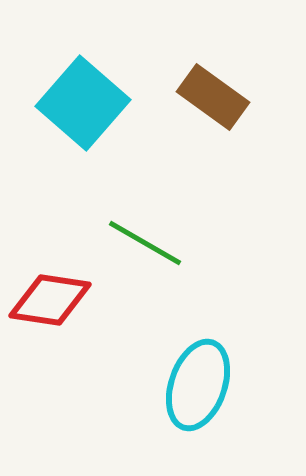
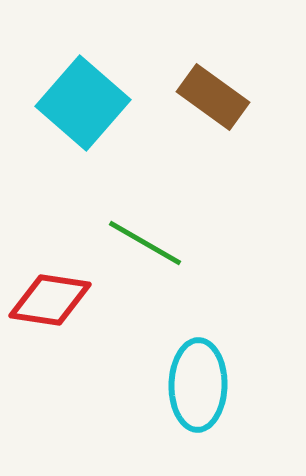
cyan ellipse: rotated 18 degrees counterclockwise
